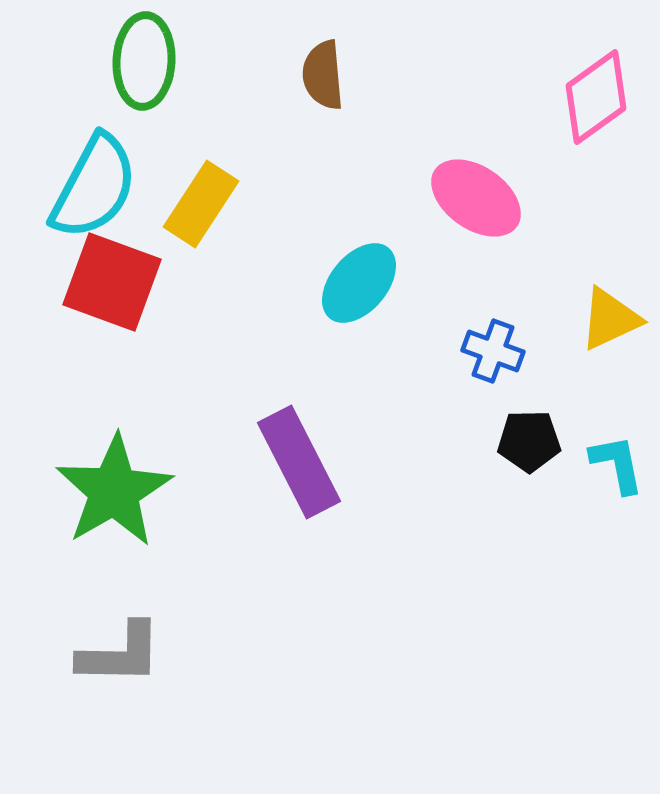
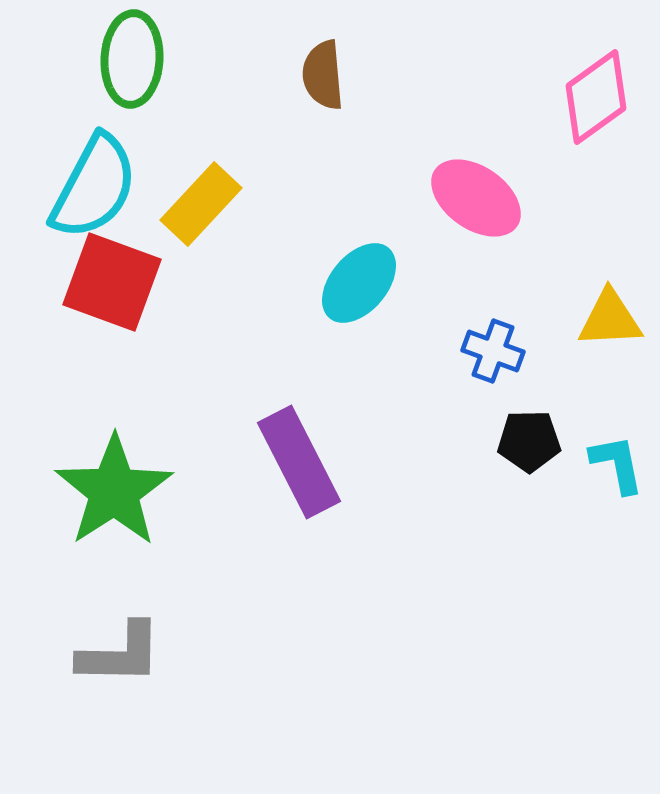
green ellipse: moved 12 px left, 2 px up
yellow rectangle: rotated 10 degrees clockwise
yellow triangle: rotated 22 degrees clockwise
green star: rotated 3 degrees counterclockwise
